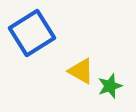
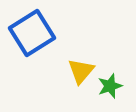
yellow triangle: rotated 40 degrees clockwise
